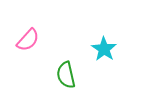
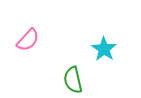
green semicircle: moved 7 px right, 5 px down
